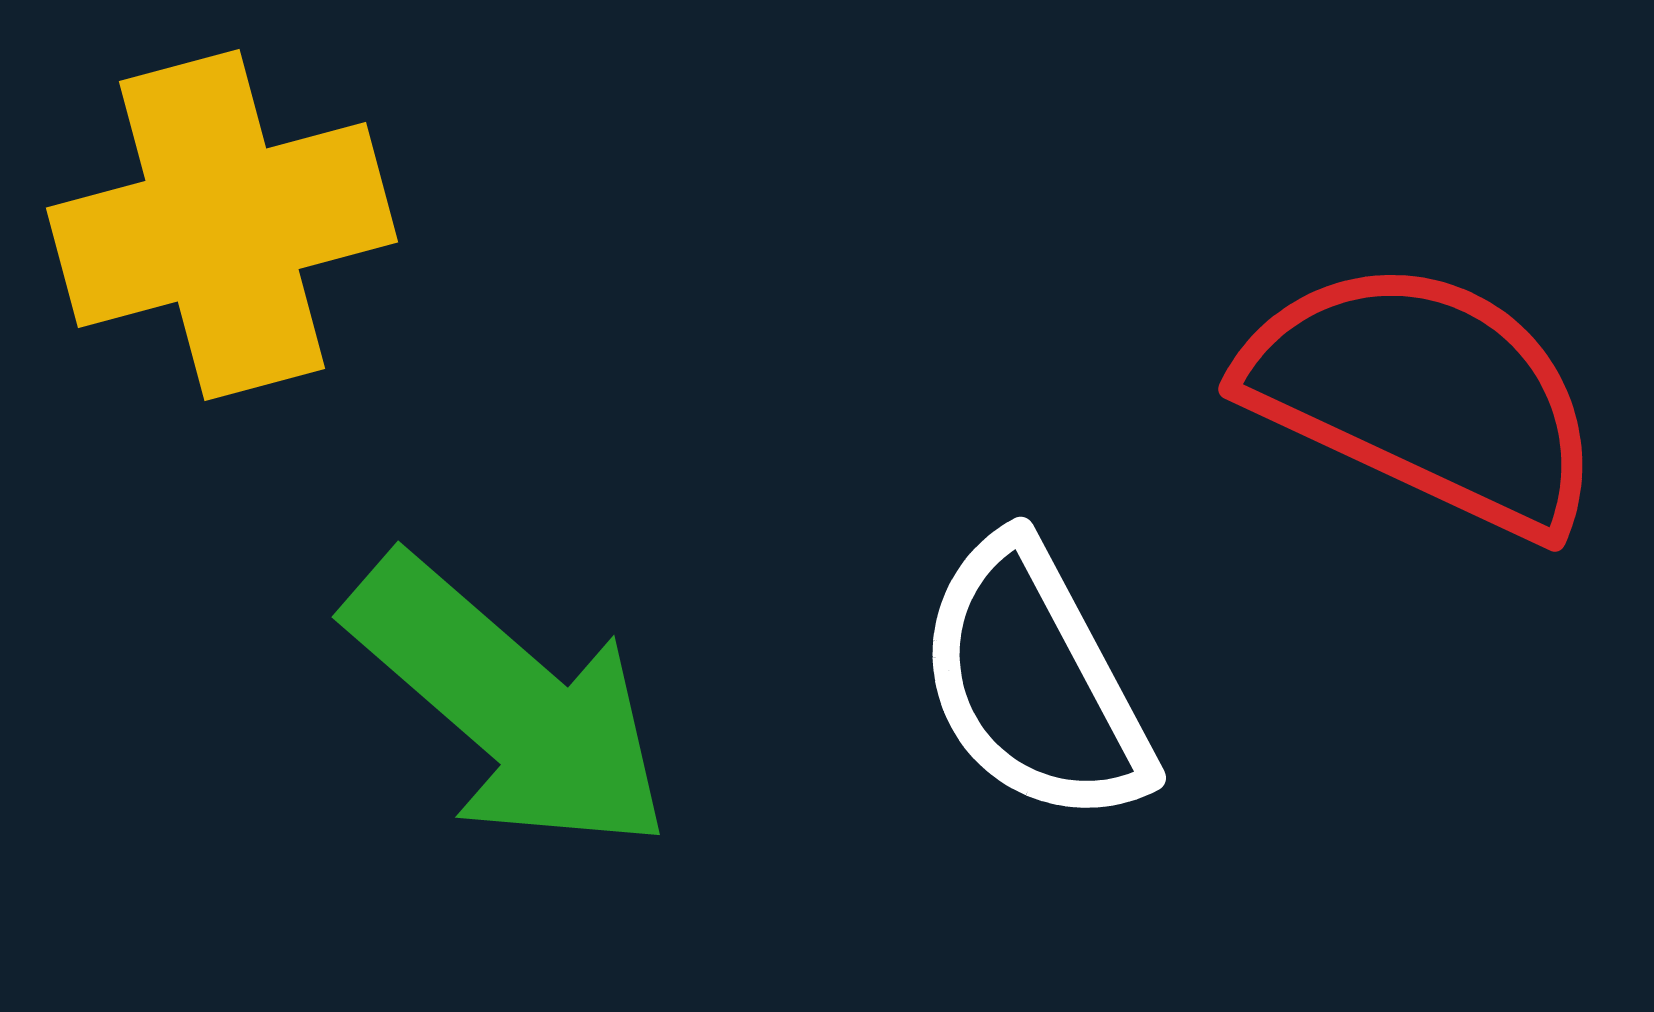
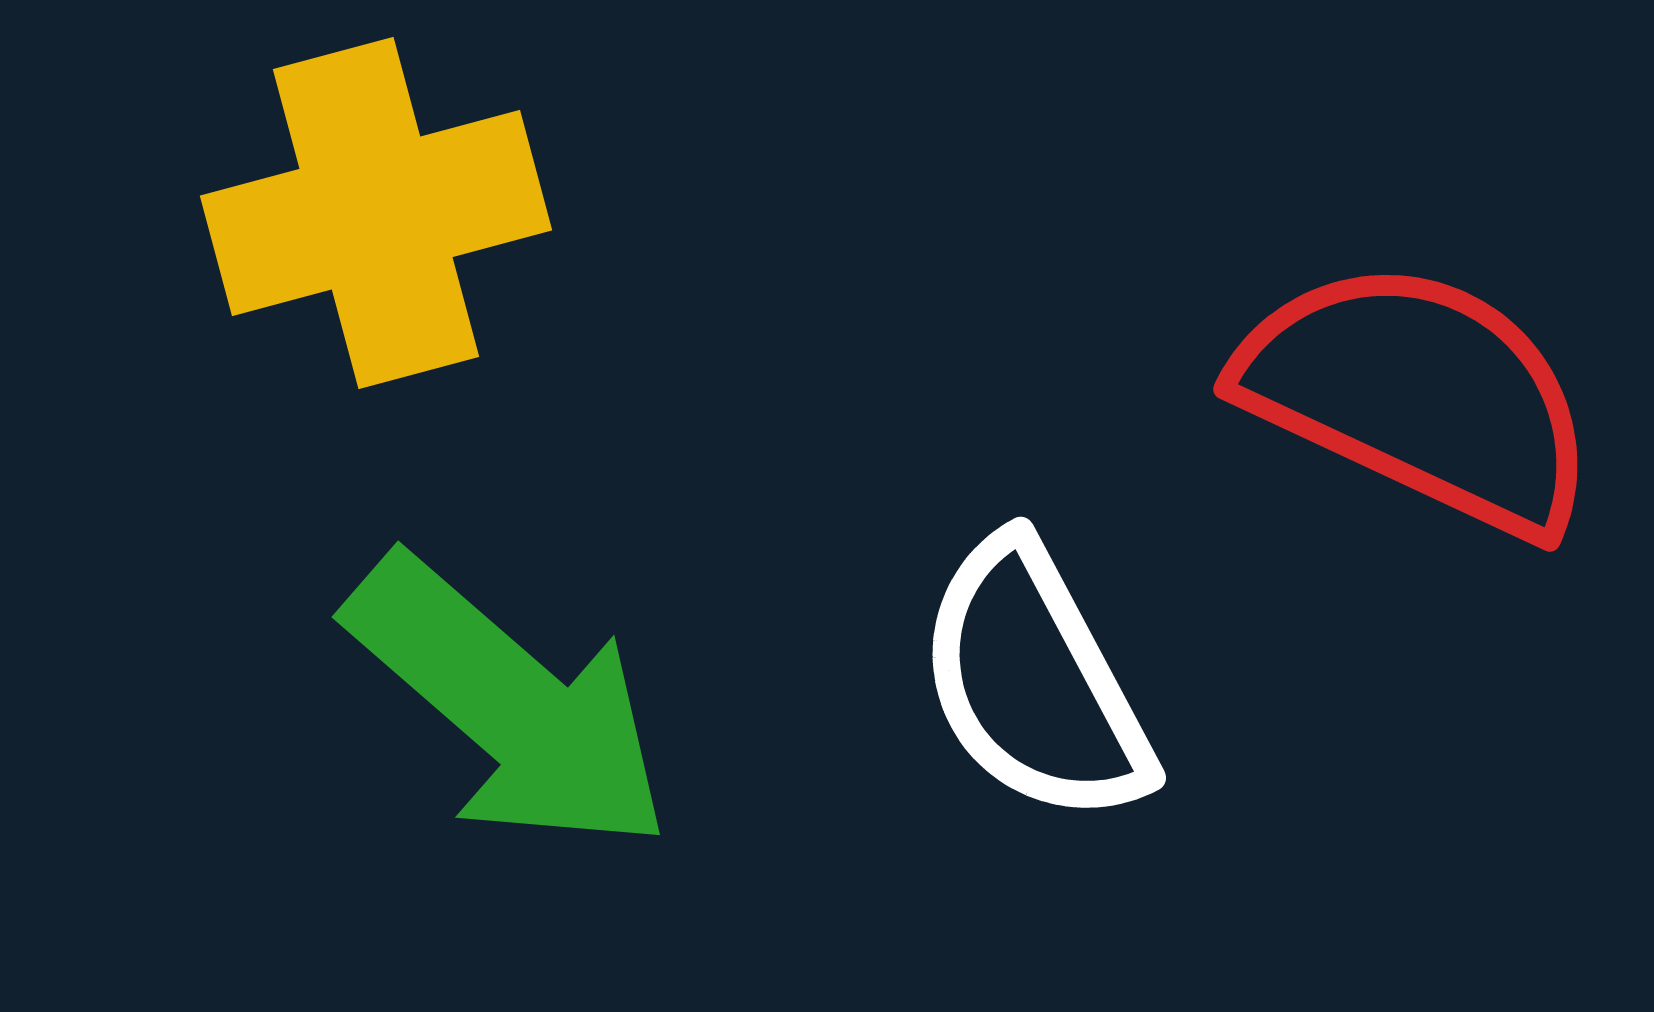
yellow cross: moved 154 px right, 12 px up
red semicircle: moved 5 px left
